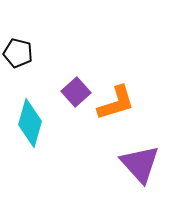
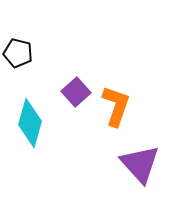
orange L-shape: moved 3 px down; rotated 54 degrees counterclockwise
